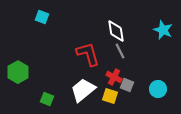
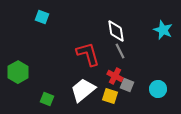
red cross: moved 1 px right, 1 px up
